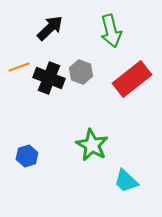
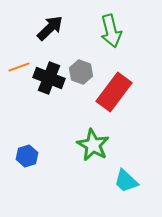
red rectangle: moved 18 px left, 13 px down; rotated 15 degrees counterclockwise
green star: moved 1 px right
